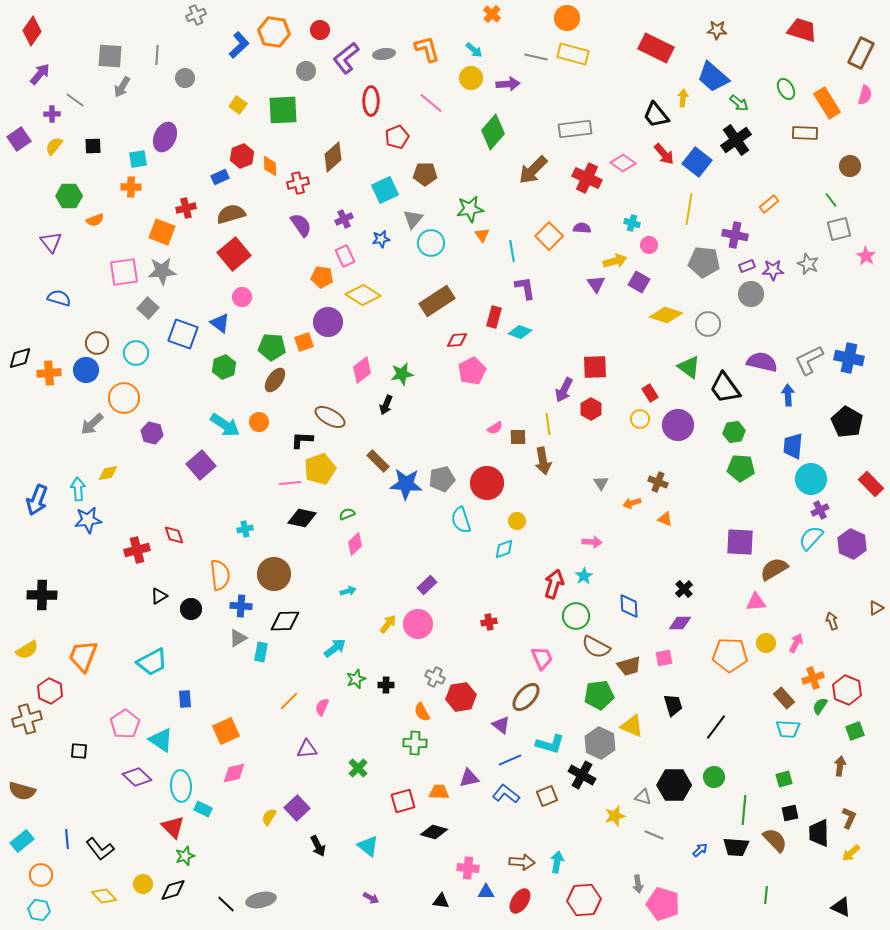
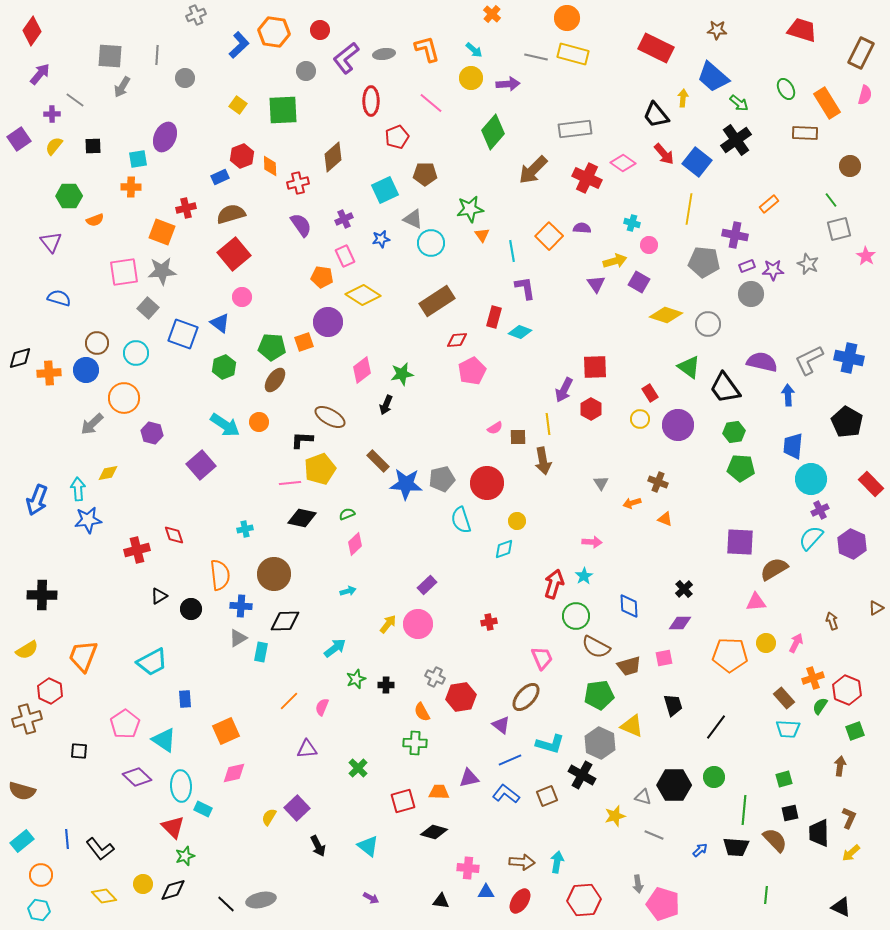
gray triangle at (413, 219): rotated 45 degrees counterclockwise
cyan triangle at (161, 740): moved 3 px right
